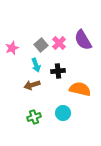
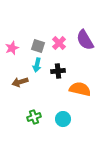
purple semicircle: moved 2 px right
gray square: moved 3 px left, 1 px down; rotated 32 degrees counterclockwise
cyan arrow: moved 1 px right; rotated 32 degrees clockwise
brown arrow: moved 12 px left, 3 px up
cyan circle: moved 6 px down
